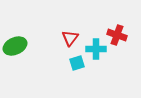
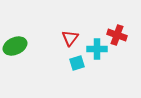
cyan cross: moved 1 px right
